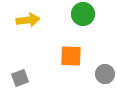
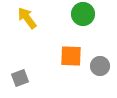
yellow arrow: moved 1 px left, 2 px up; rotated 120 degrees counterclockwise
gray circle: moved 5 px left, 8 px up
